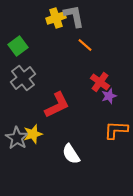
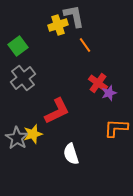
yellow cross: moved 2 px right, 7 px down
orange line: rotated 14 degrees clockwise
red cross: moved 2 px left, 1 px down
purple star: moved 3 px up
red L-shape: moved 6 px down
orange L-shape: moved 2 px up
white semicircle: rotated 15 degrees clockwise
